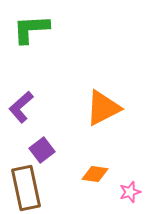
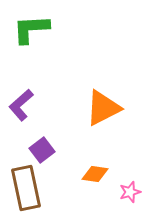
purple L-shape: moved 2 px up
